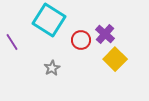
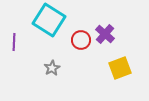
purple line: moved 2 px right; rotated 36 degrees clockwise
yellow square: moved 5 px right, 9 px down; rotated 25 degrees clockwise
